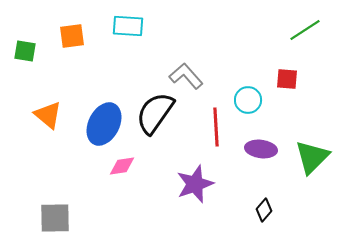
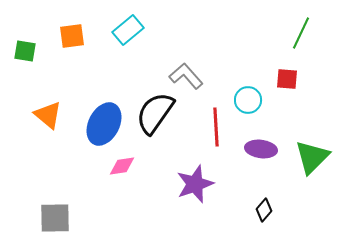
cyan rectangle: moved 4 px down; rotated 44 degrees counterclockwise
green line: moved 4 px left, 3 px down; rotated 32 degrees counterclockwise
